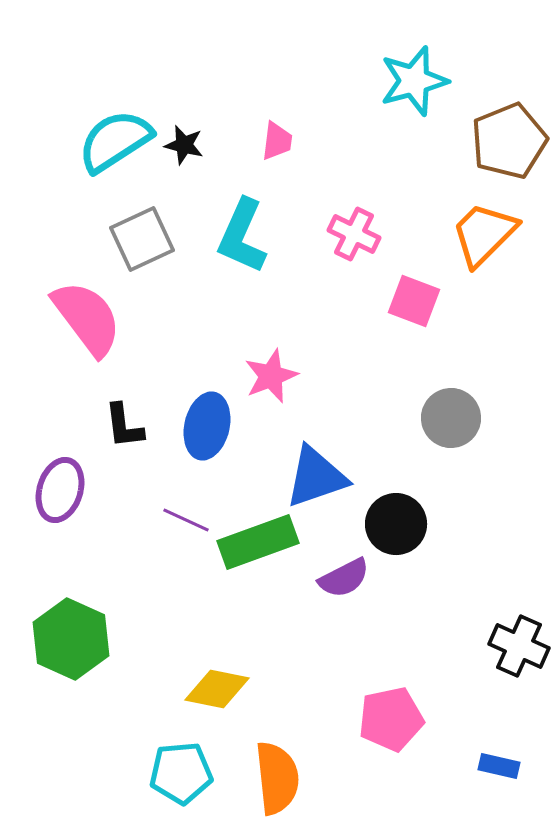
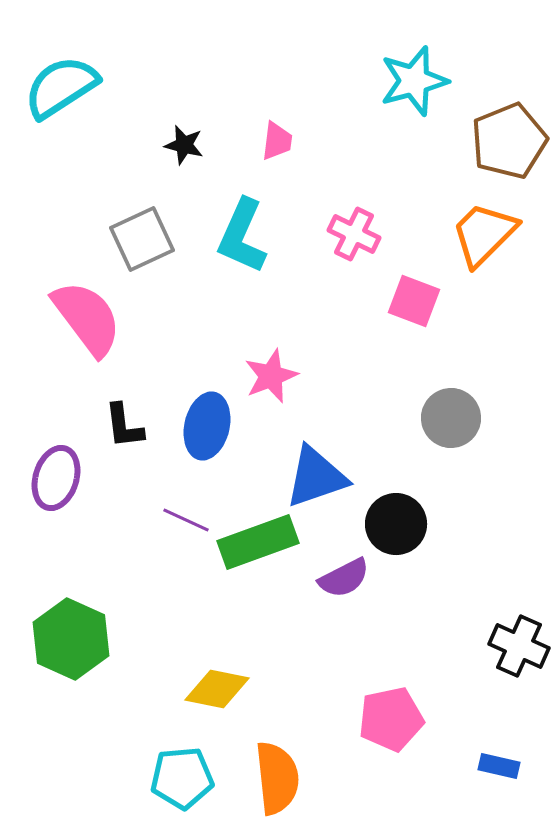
cyan semicircle: moved 54 px left, 54 px up
purple ellipse: moved 4 px left, 12 px up
cyan pentagon: moved 1 px right, 5 px down
